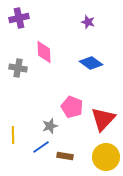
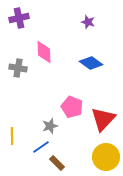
yellow line: moved 1 px left, 1 px down
brown rectangle: moved 8 px left, 7 px down; rotated 35 degrees clockwise
